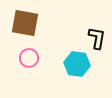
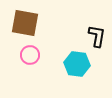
black L-shape: moved 2 px up
pink circle: moved 1 px right, 3 px up
